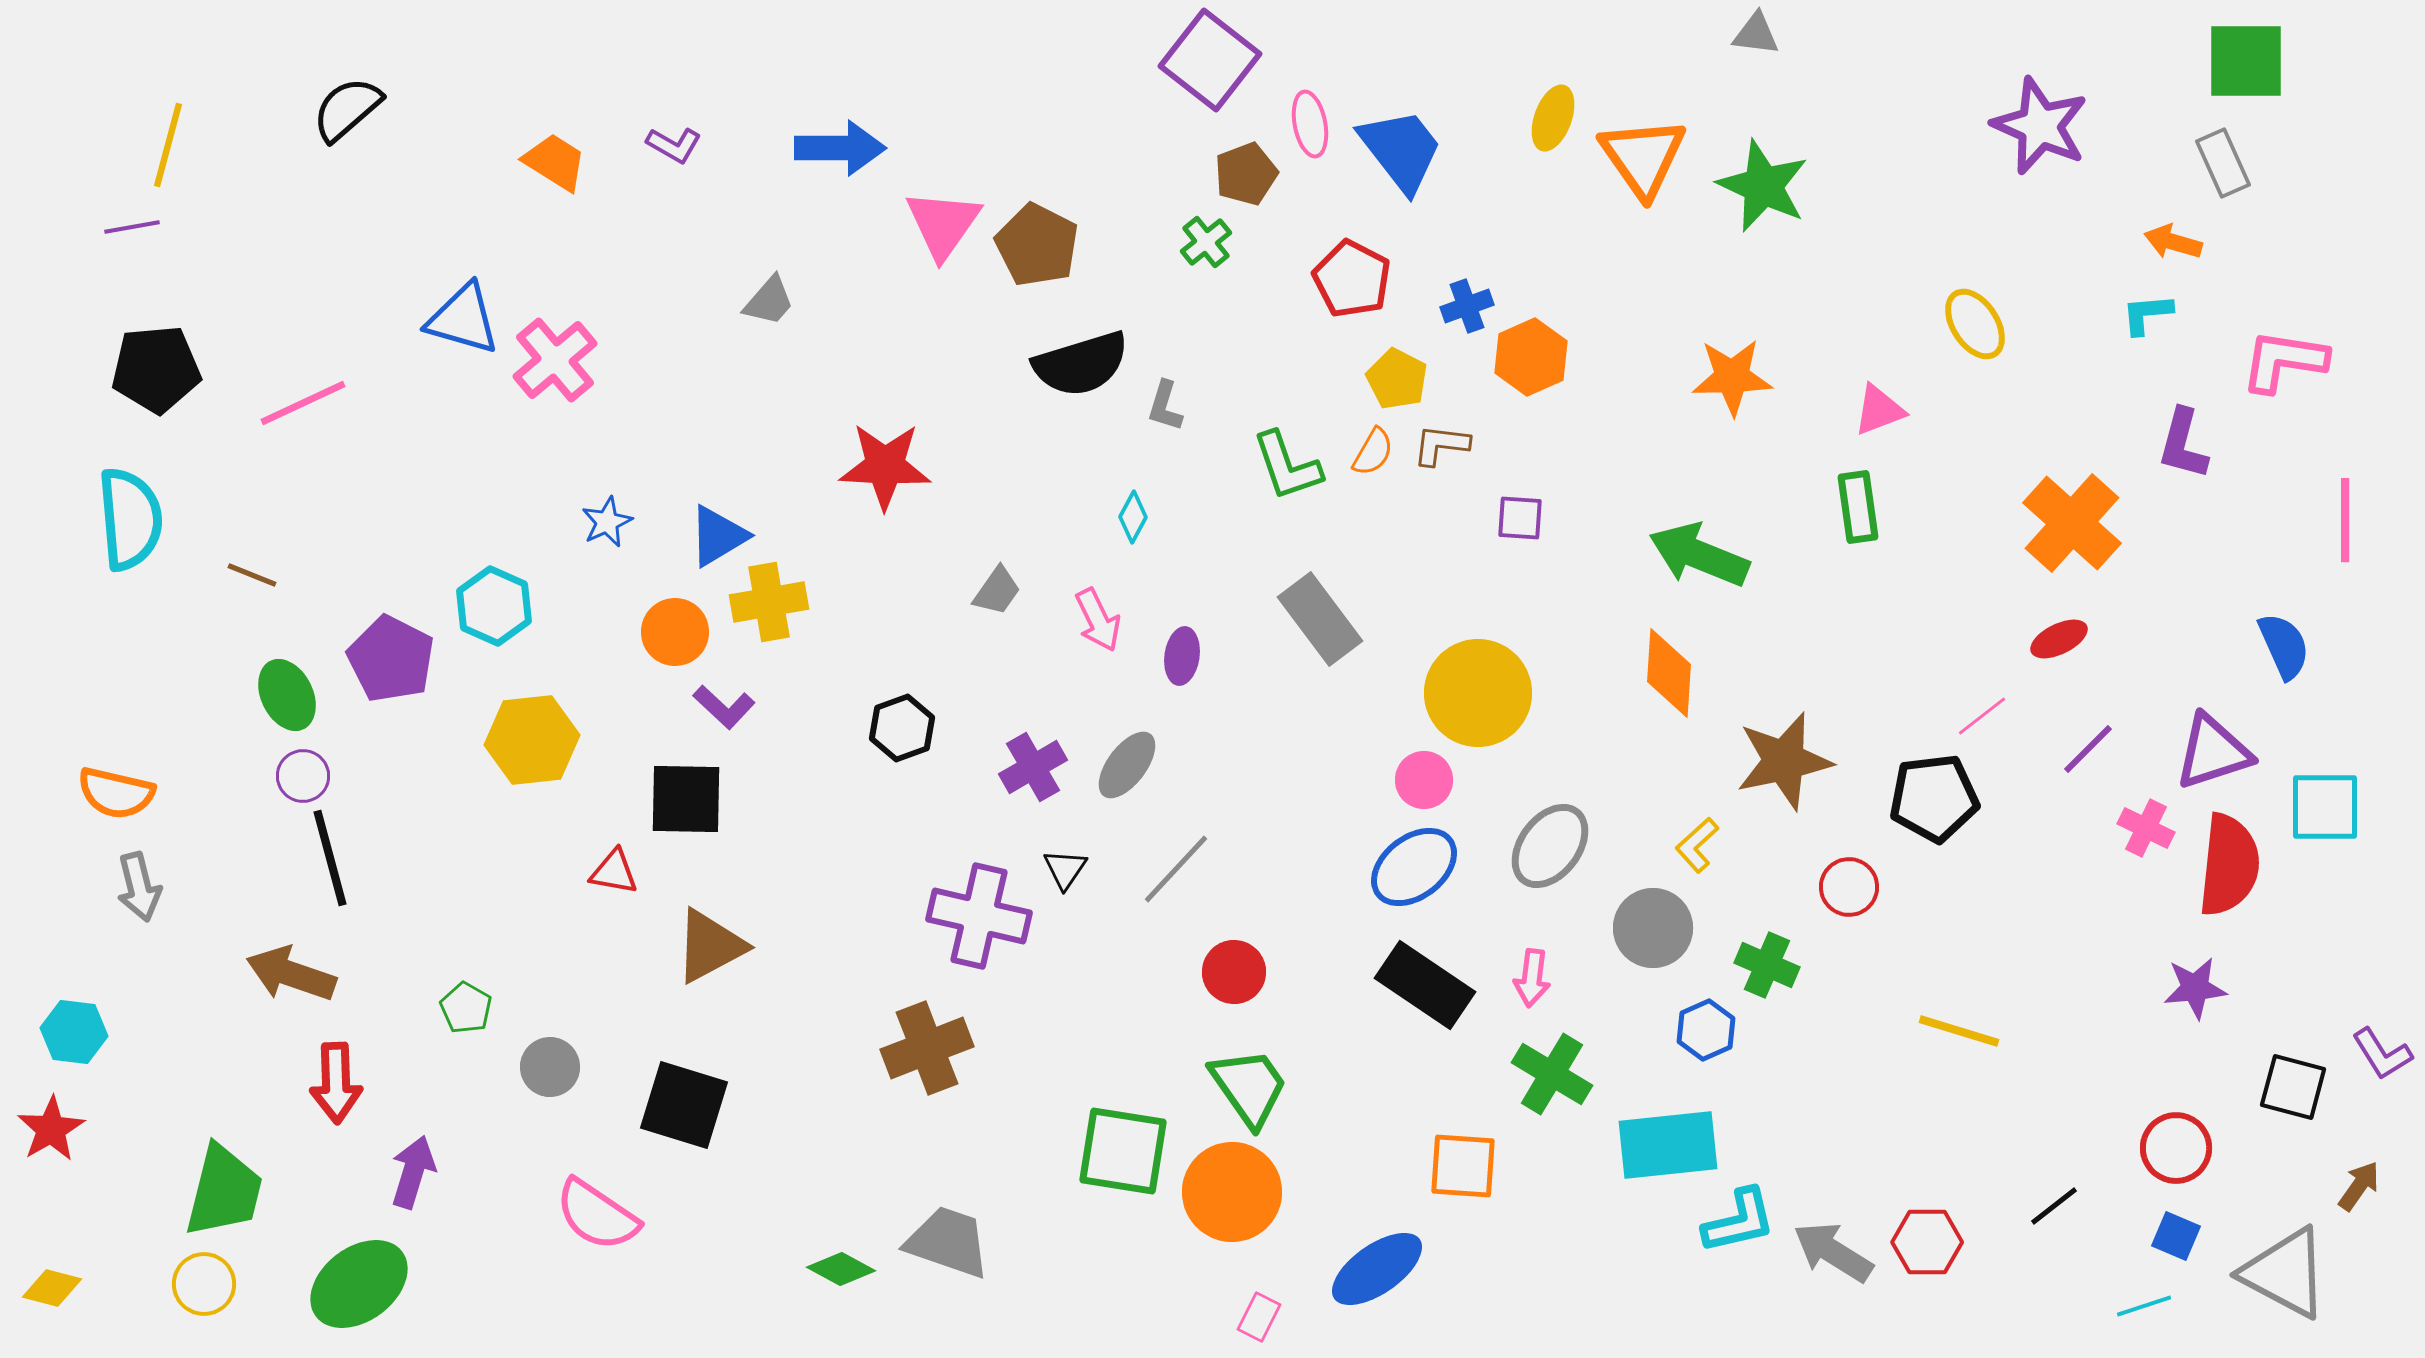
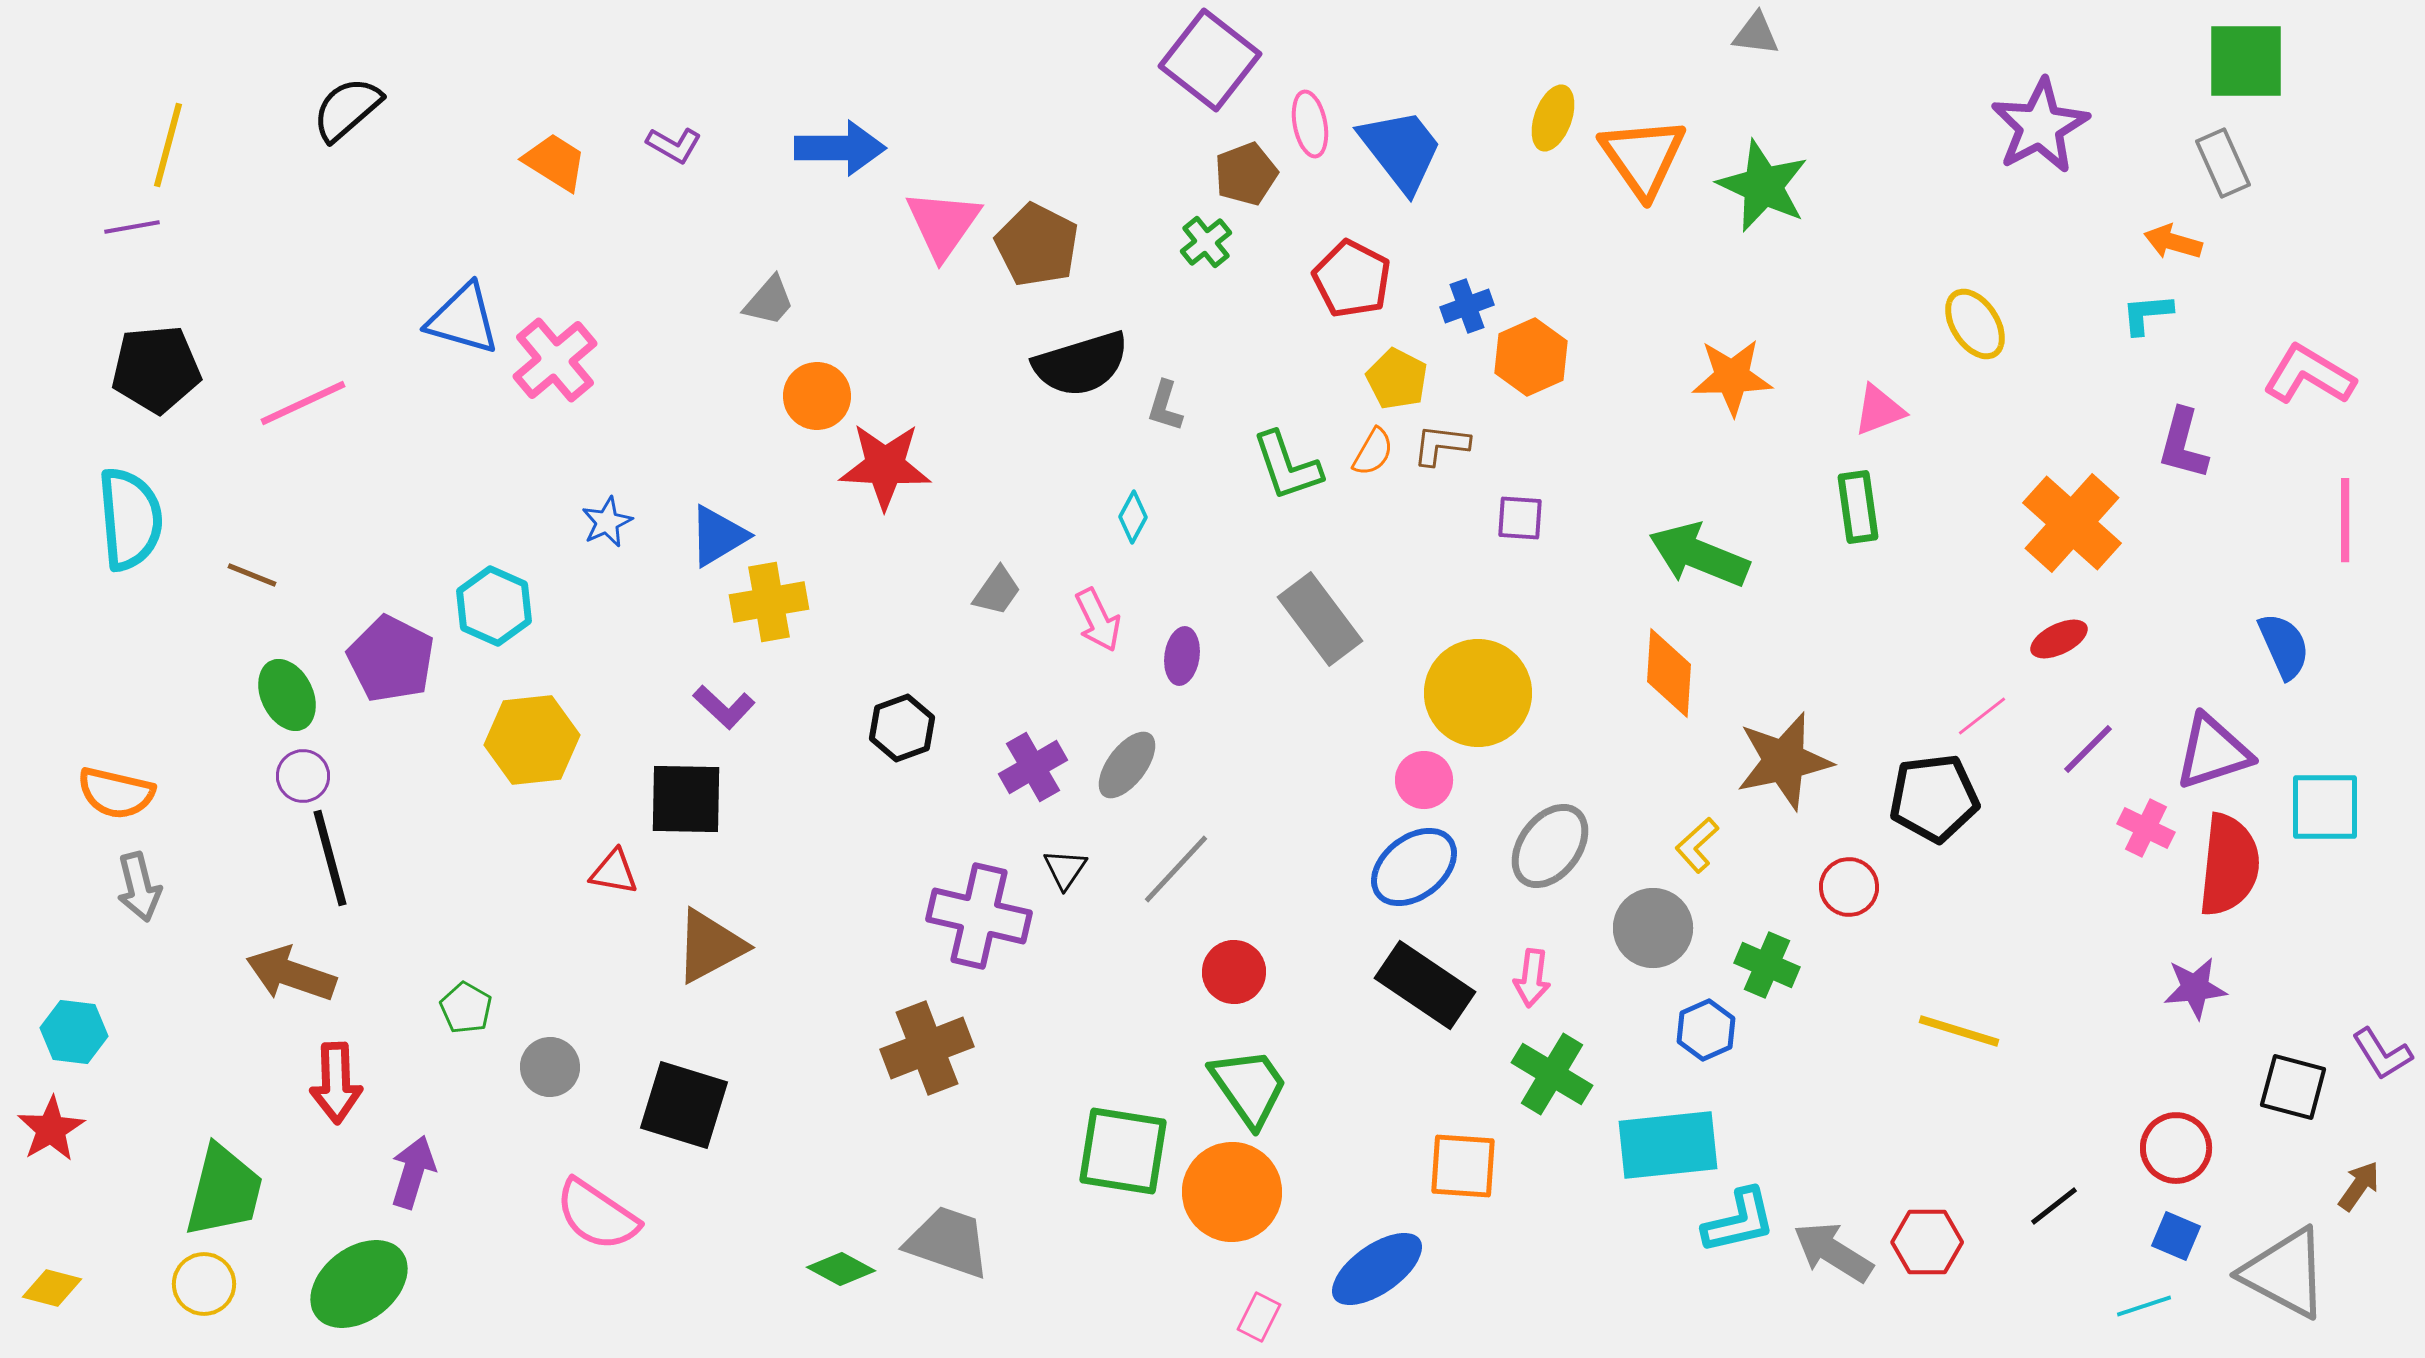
purple star at (2040, 126): rotated 20 degrees clockwise
pink L-shape at (2284, 361): moved 25 px right, 14 px down; rotated 22 degrees clockwise
orange circle at (675, 632): moved 142 px right, 236 px up
